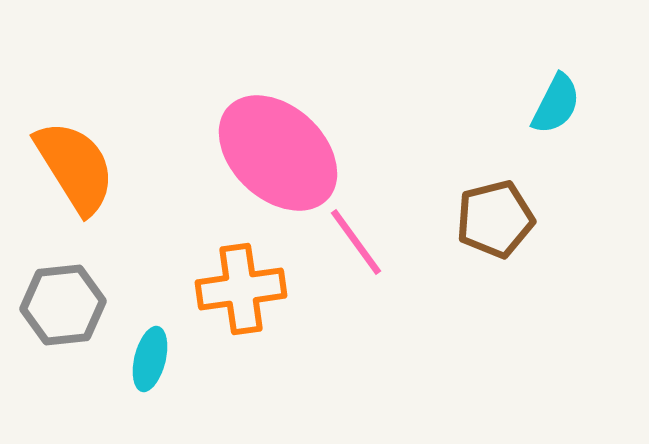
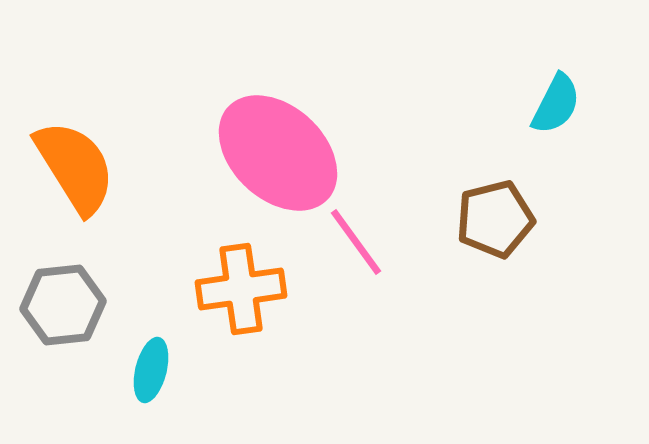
cyan ellipse: moved 1 px right, 11 px down
